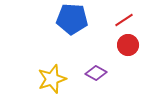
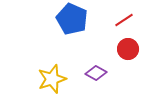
blue pentagon: rotated 20 degrees clockwise
red circle: moved 4 px down
